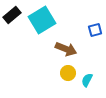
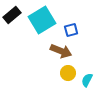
blue square: moved 24 px left
brown arrow: moved 5 px left, 2 px down
